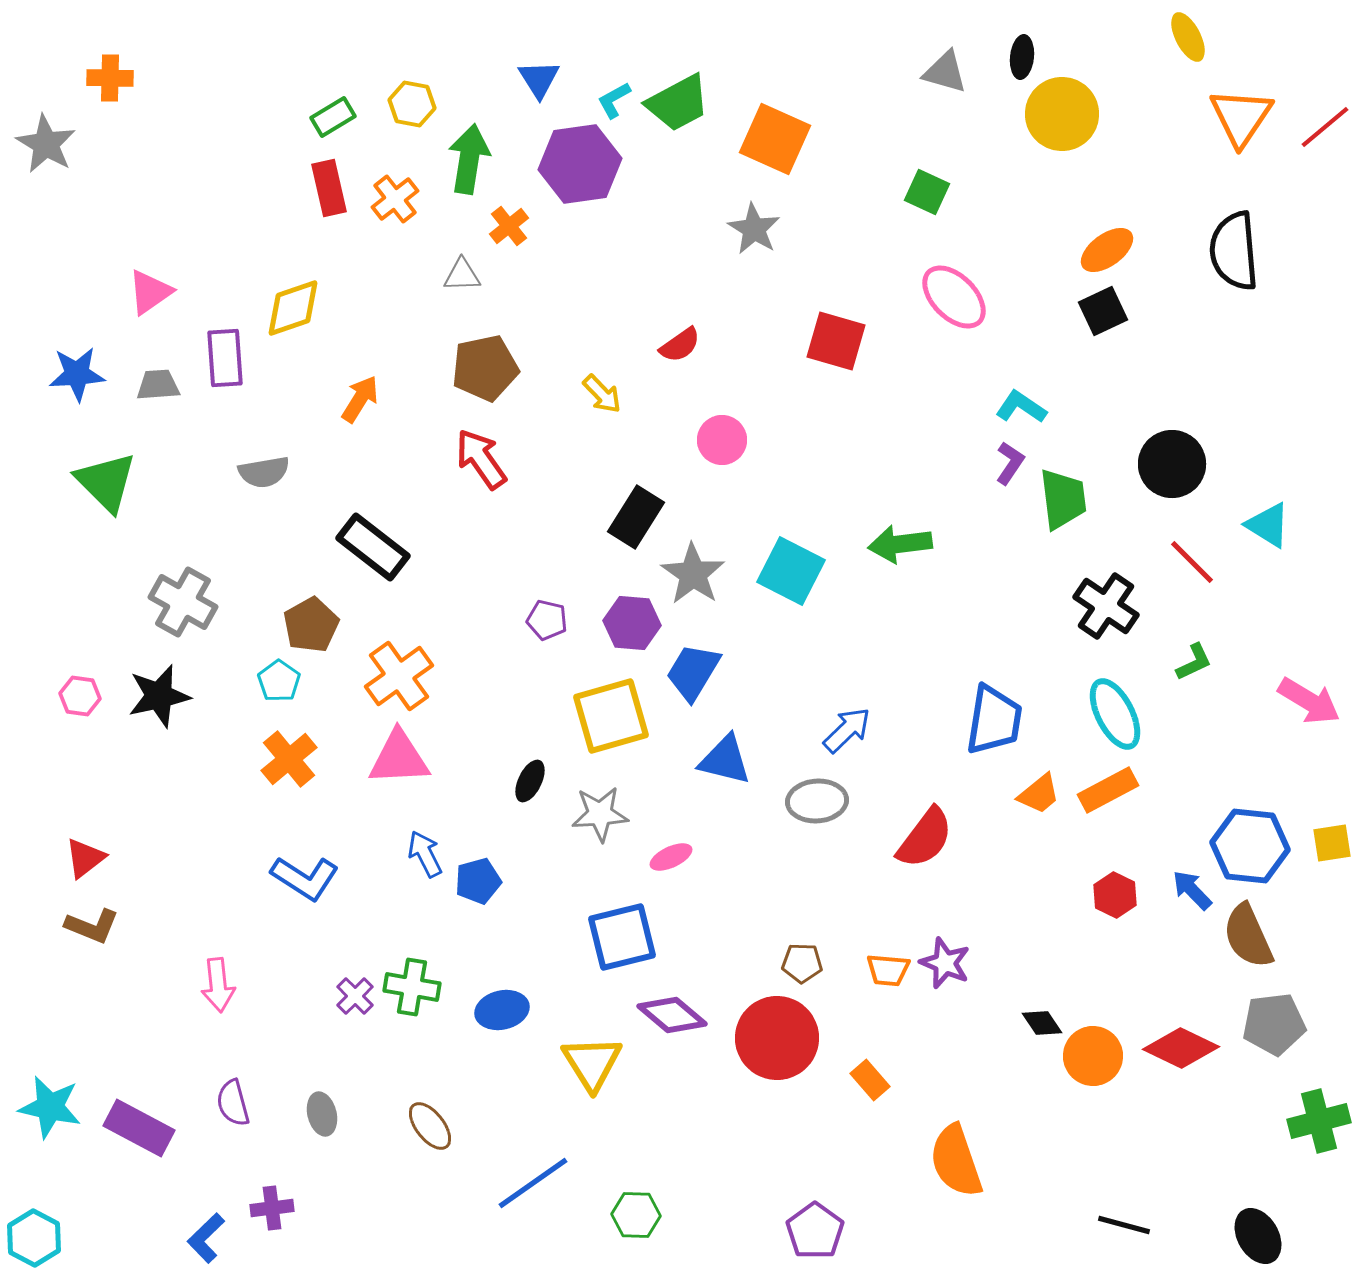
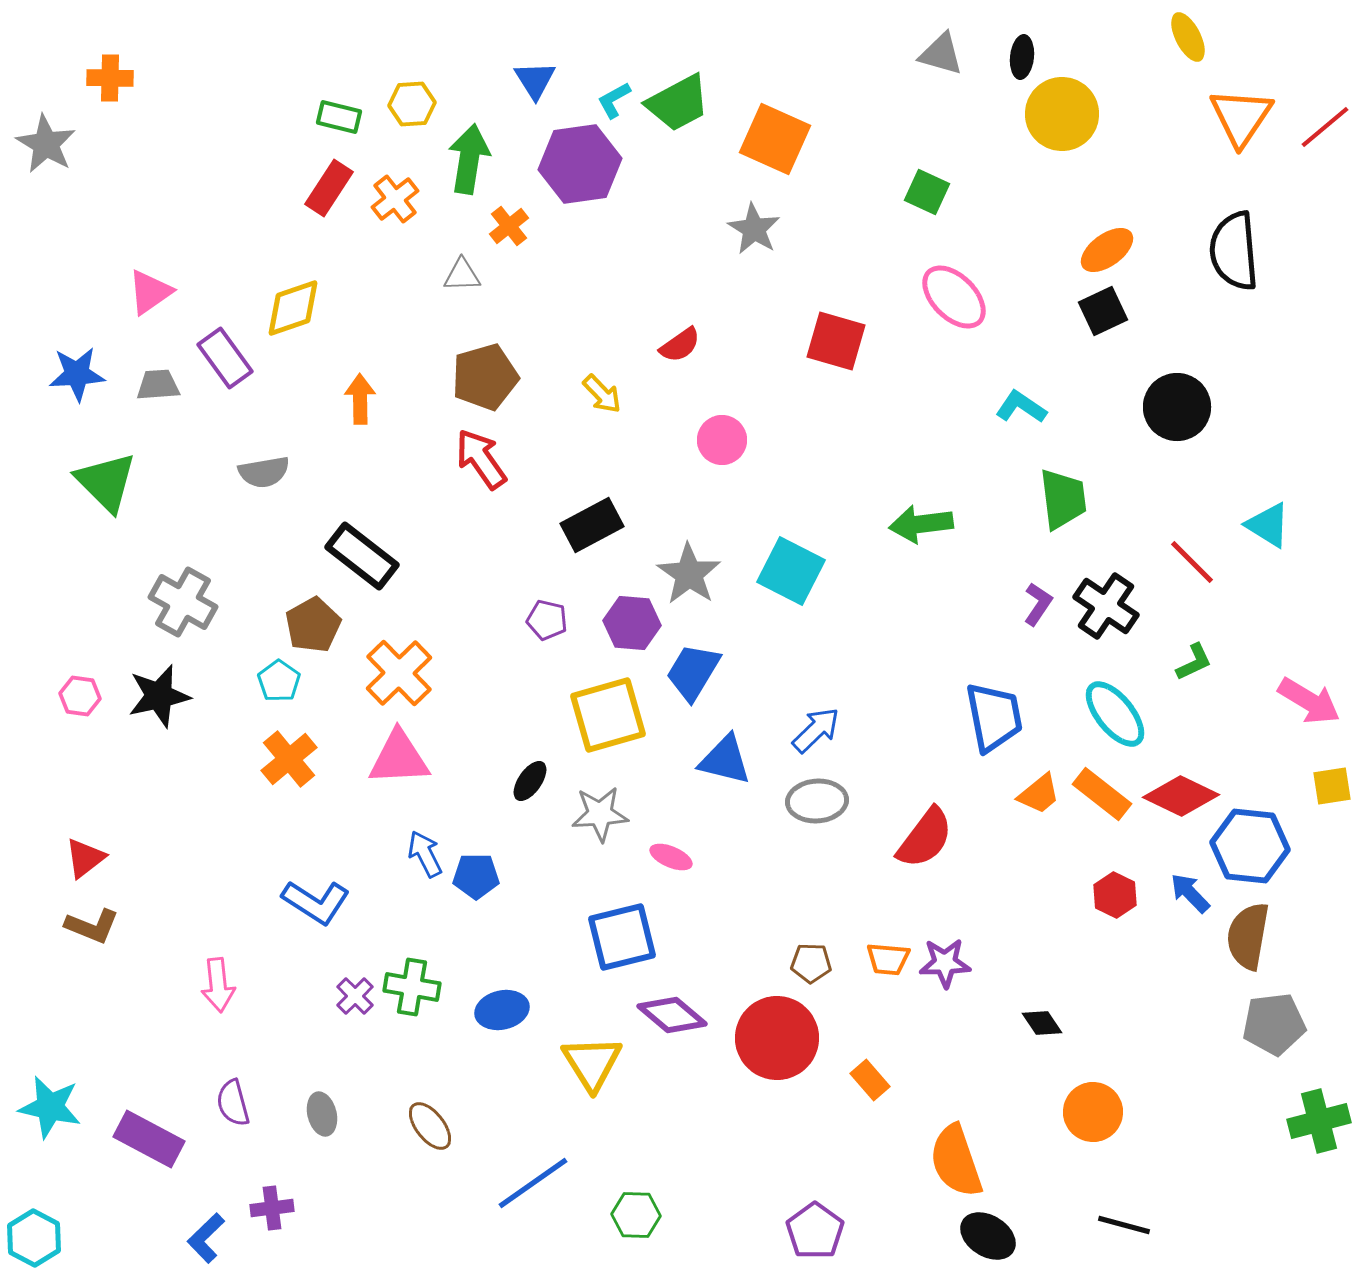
gray triangle at (945, 72): moved 4 px left, 18 px up
blue triangle at (539, 79): moved 4 px left, 1 px down
yellow hexagon at (412, 104): rotated 15 degrees counterclockwise
green rectangle at (333, 117): moved 6 px right; rotated 45 degrees clockwise
red rectangle at (329, 188): rotated 46 degrees clockwise
purple rectangle at (225, 358): rotated 32 degrees counterclockwise
brown pentagon at (485, 368): moved 9 px down; rotated 4 degrees counterclockwise
orange arrow at (360, 399): rotated 33 degrees counterclockwise
purple L-shape at (1010, 463): moved 28 px right, 141 px down
black circle at (1172, 464): moved 5 px right, 57 px up
black rectangle at (636, 517): moved 44 px left, 8 px down; rotated 30 degrees clockwise
green arrow at (900, 544): moved 21 px right, 20 px up
black rectangle at (373, 547): moved 11 px left, 9 px down
gray star at (693, 574): moved 4 px left
brown pentagon at (311, 625): moved 2 px right
orange cross at (399, 676): moved 3 px up; rotated 8 degrees counterclockwise
cyan ellipse at (1115, 714): rotated 12 degrees counterclockwise
yellow square at (611, 716): moved 3 px left, 1 px up
blue trapezoid at (994, 720): moved 3 px up; rotated 20 degrees counterclockwise
blue arrow at (847, 730): moved 31 px left
black ellipse at (530, 781): rotated 9 degrees clockwise
orange rectangle at (1108, 790): moved 6 px left, 4 px down; rotated 66 degrees clockwise
yellow square at (1332, 843): moved 57 px up
pink ellipse at (671, 857): rotated 48 degrees clockwise
blue L-shape at (305, 878): moved 11 px right, 24 px down
blue pentagon at (478, 881): moved 2 px left, 5 px up; rotated 15 degrees clockwise
blue arrow at (1192, 890): moved 2 px left, 3 px down
brown semicircle at (1248, 936): rotated 34 degrees clockwise
brown pentagon at (802, 963): moved 9 px right
purple star at (945, 963): rotated 24 degrees counterclockwise
orange trapezoid at (888, 970): moved 11 px up
red diamond at (1181, 1048): moved 252 px up
orange circle at (1093, 1056): moved 56 px down
purple rectangle at (139, 1128): moved 10 px right, 11 px down
black ellipse at (1258, 1236): moved 270 px left; rotated 28 degrees counterclockwise
